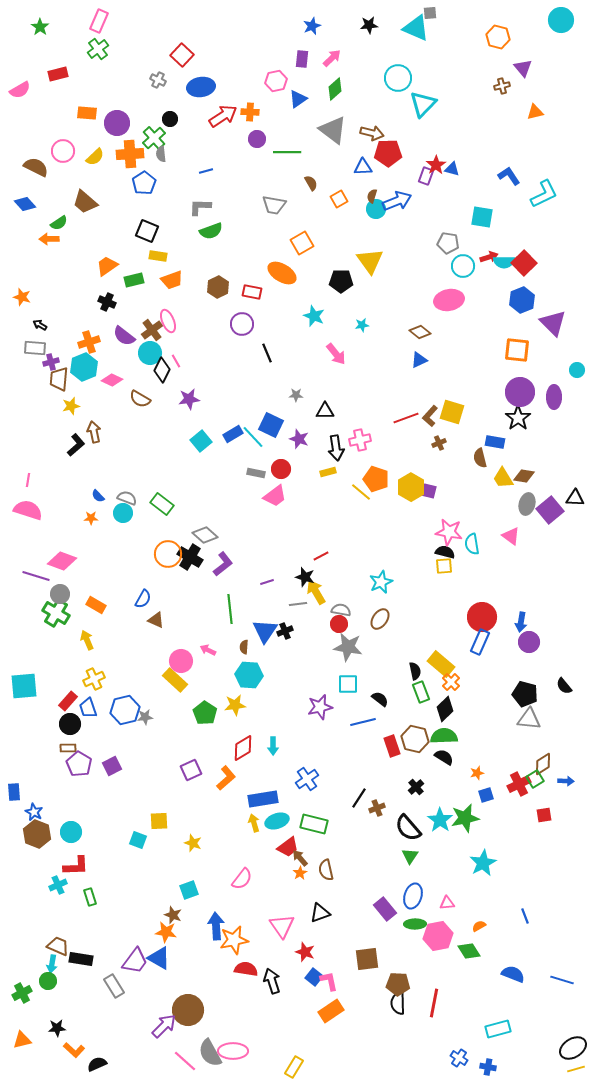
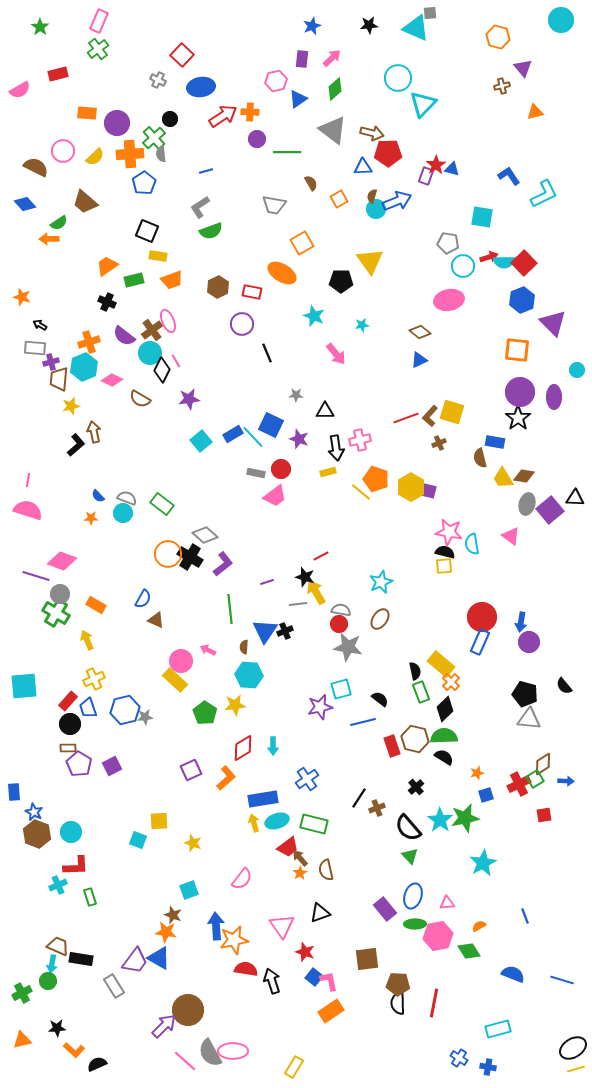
gray L-shape at (200, 207): rotated 35 degrees counterclockwise
cyan square at (348, 684): moved 7 px left, 5 px down; rotated 15 degrees counterclockwise
green triangle at (410, 856): rotated 18 degrees counterclockwise
